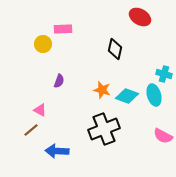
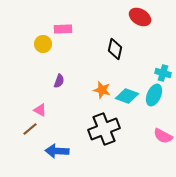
cyan cross: moved 1 px left, 1 px up
cyan ellipse: rotated 40 degrees clockwise
brown line: moved 1 px left, 1 px up
